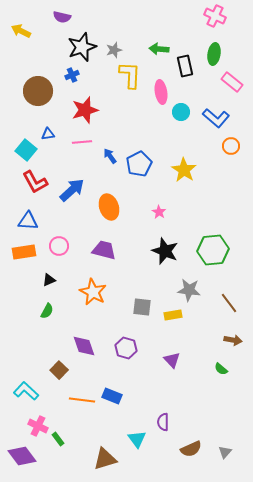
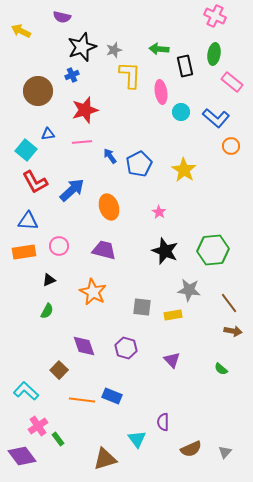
brown arrow at (233, 340): moved 9 px up
pink cross at (38, 426): rotated 30 degrees clockwise
